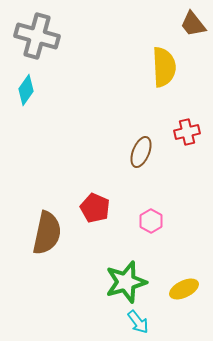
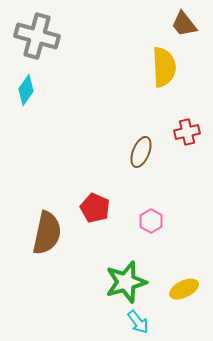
brown trapezoid: moved 9 px left
